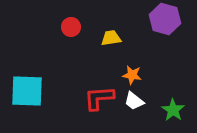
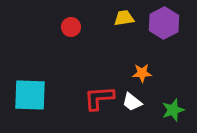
purple hexagon: moved 1 px left, 4 px down; rotated 16 degrees clockwise
yellow trapezoid: moved 13 px right, 20 px up
orange star: moved 10 px right, 2 px up; rotated 12 degrees counterclockwise
cyan square: moved 3 px right, 4 px down
white trapezoid: moved 2 px left, 1 px down
green star: rotated 20 degrees clockwise
